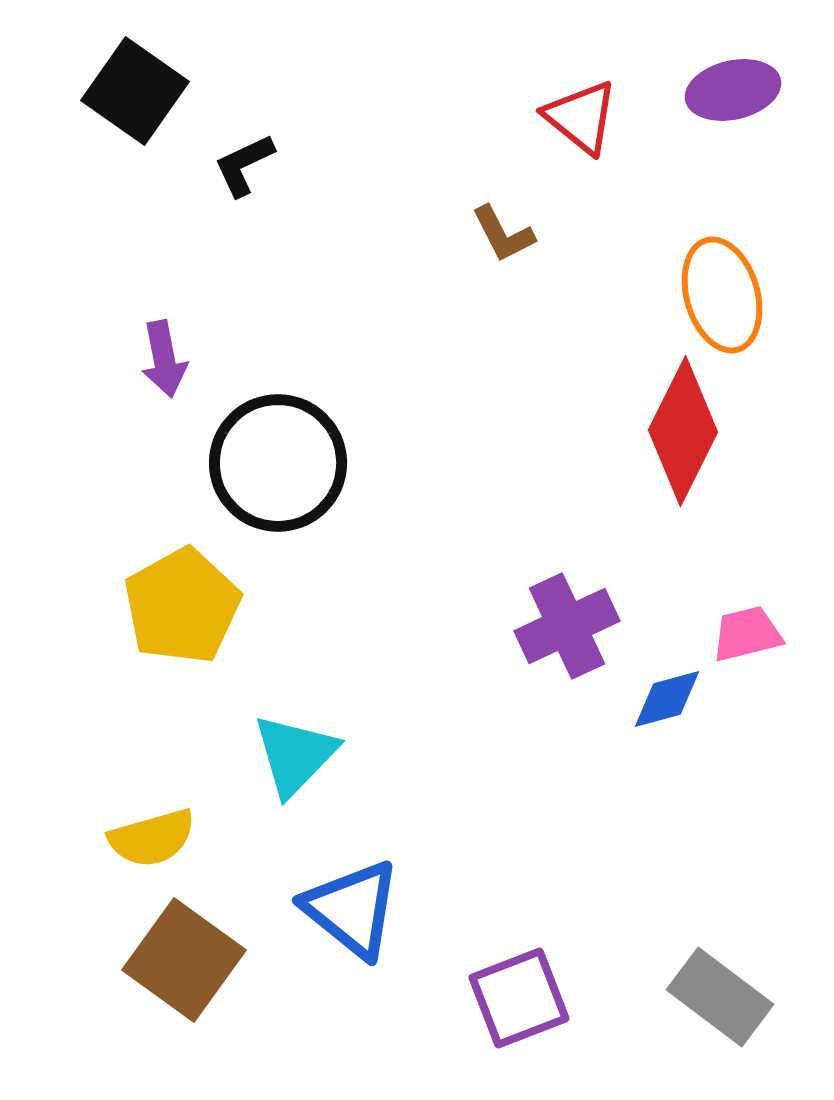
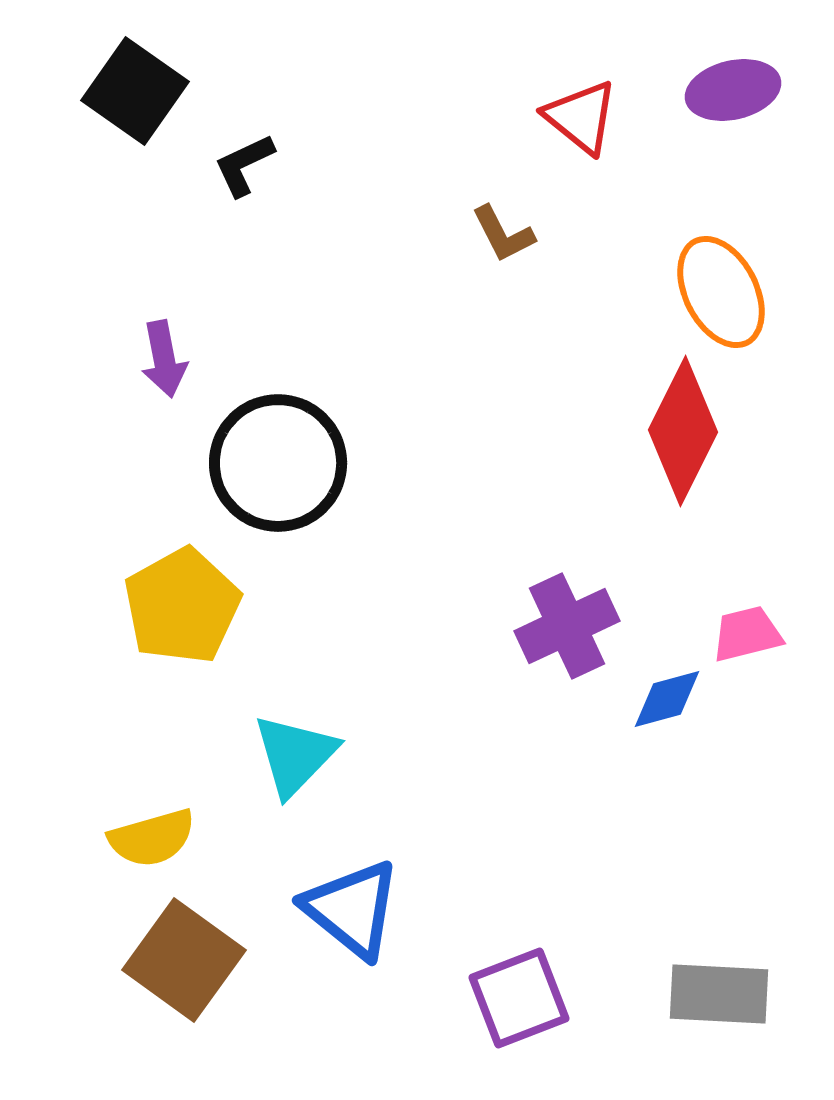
orange ellipse: moved 1 px left, 3 px up; rotated 11 degrees counterclockwise
gray rectangle: moved 1 px left, 3 px up; rotated 34 degrees counterclockwise
